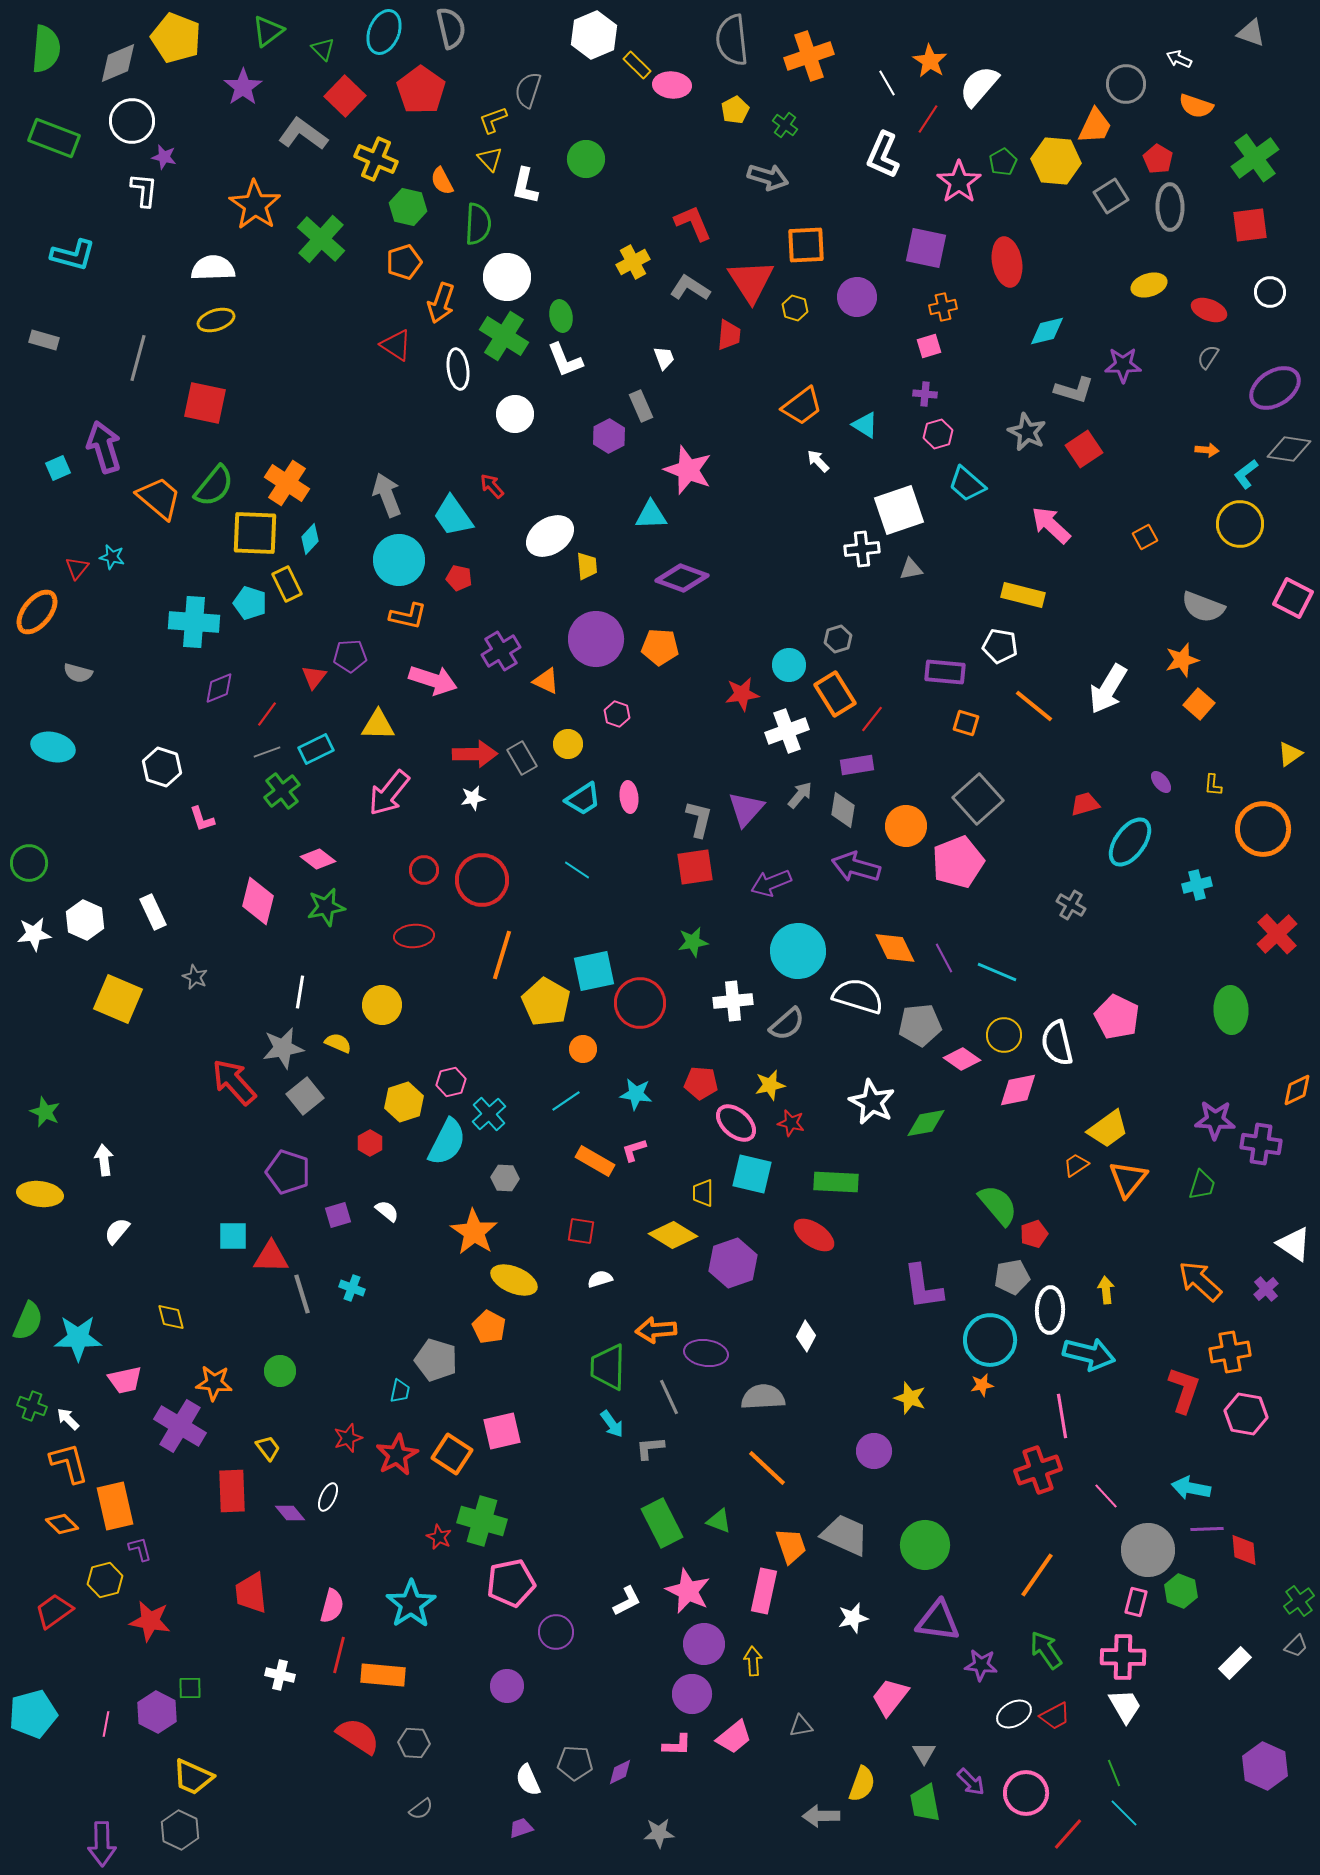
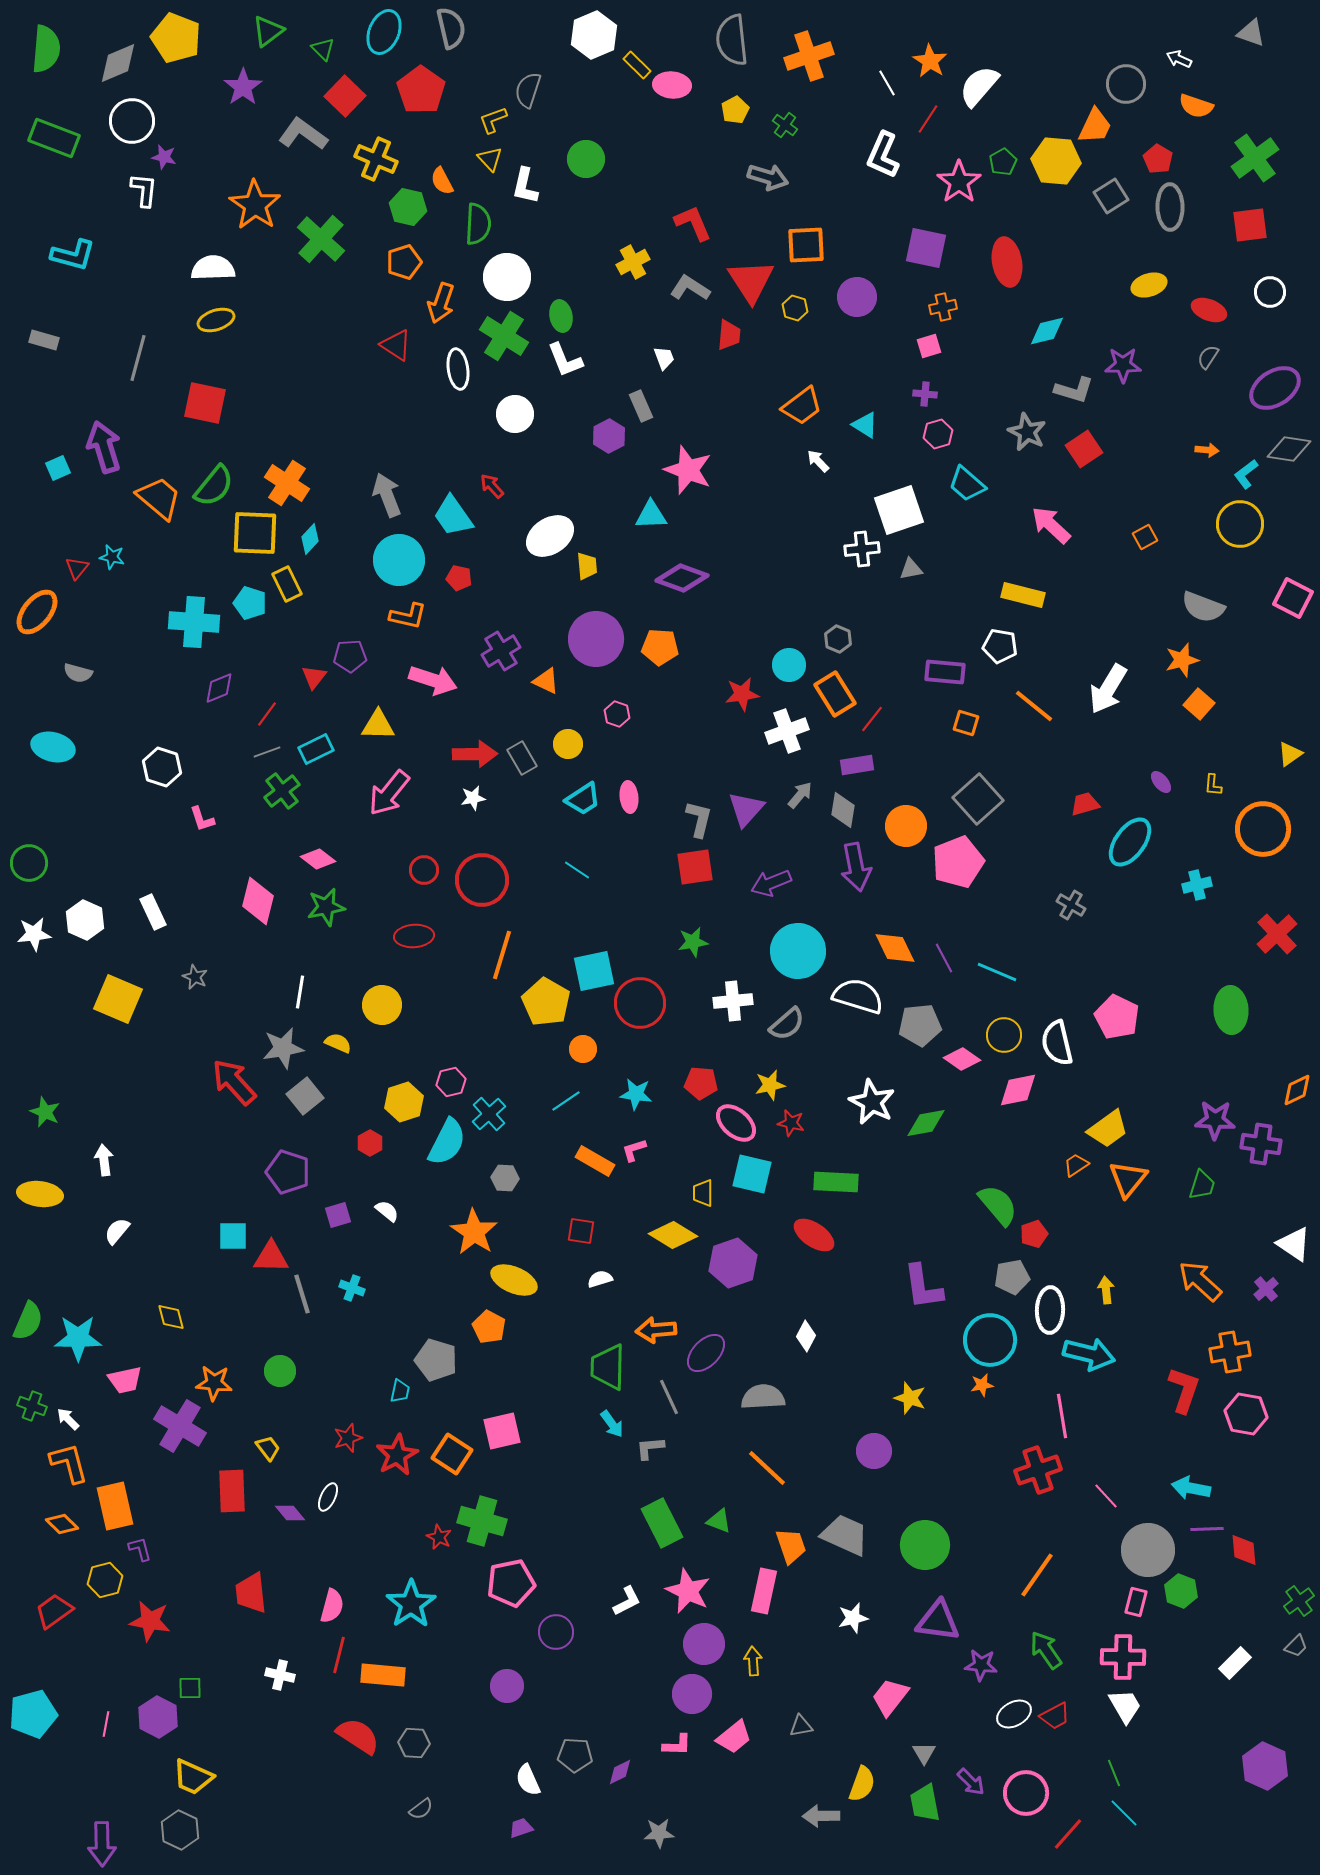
gray hexagon at (838, 639): rotated 20 degrees counterclockwise
purple arrow at (856, 867): rotated 117 degrees counterclockwise
purple ellipse at (706, 1353): rotated 54 degrees counterclockwise
purple hexagon at (157, 1712): moved 1 px right, 5 px down
gray pentagon at (575, 1763): moved 8 px up
